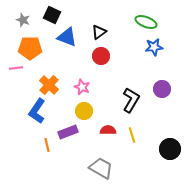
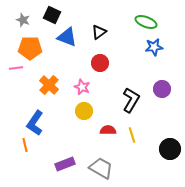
red circle: moved 1 px left, 7 px down
blue L-shape: moved 2 px left, 12 px down
purple rectangle: moved 3 px left, 32 px down
orange line: moved 22 px left
